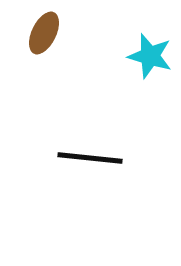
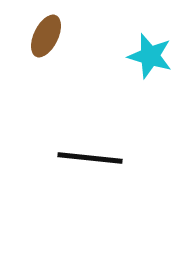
brown ellipse: moved 2 px right, 3 px down
